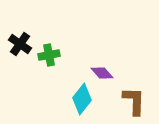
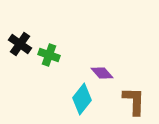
green cross: rotated 30 degrees clockwise
